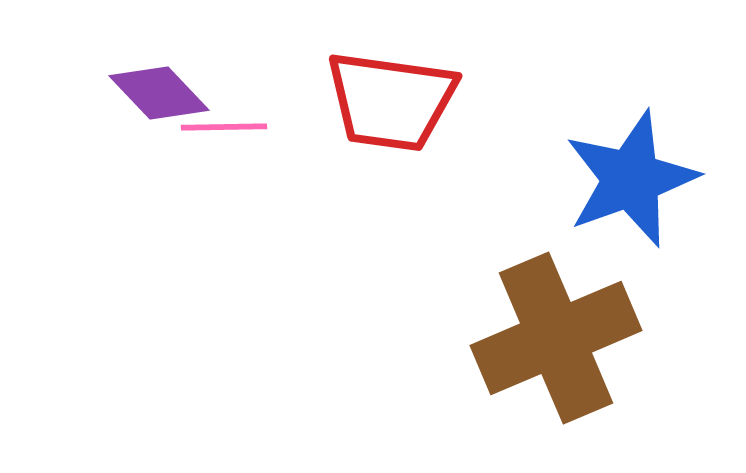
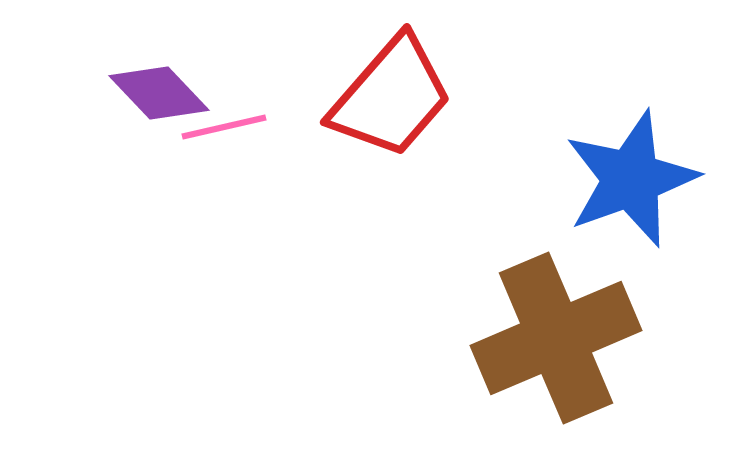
red trapezoid: moved 4 px up; rotated 57 degrees counterclockwise
pink line: rotated 12 degrees counterclockwise
